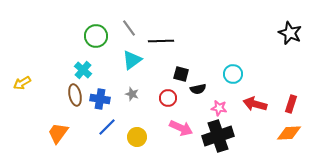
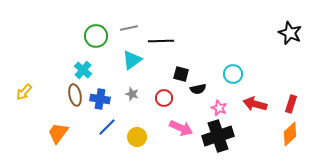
gray line: rotated 66 degrees counterclockwise
yellow arrow: moved 2 px right, 9 px down; rotated 18 degrees counterclockwise
red circle: moved 4 px left
pink star: rotated 14 degrees clockwise
orange diamond: moved 1 px right, 1 px down; rotated 40 degrees counterclockwise
